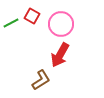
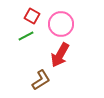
green line: moved 15 px right, 13 px down
